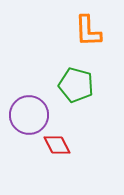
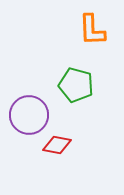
orange L-shape: moved 4 px right, 1 px up
red diamond: rotated 52 degrees counterclockwise
